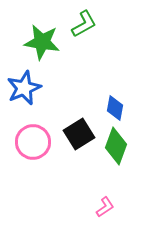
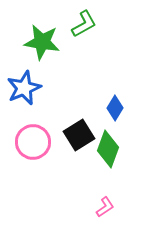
blue diamond: rotated 20 degrees clockwise
black square: moved 1 px down
green diamond: moved 8 px left, 3 px down
